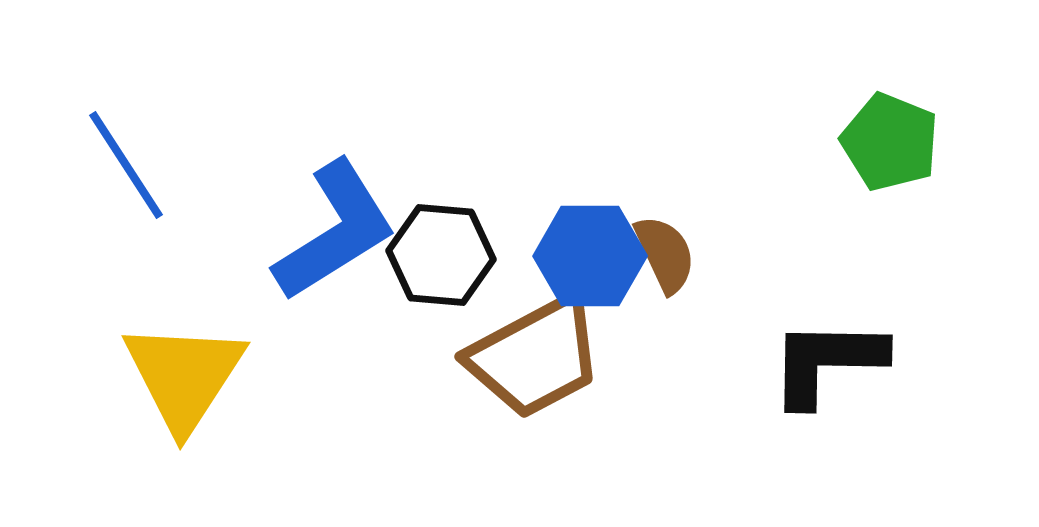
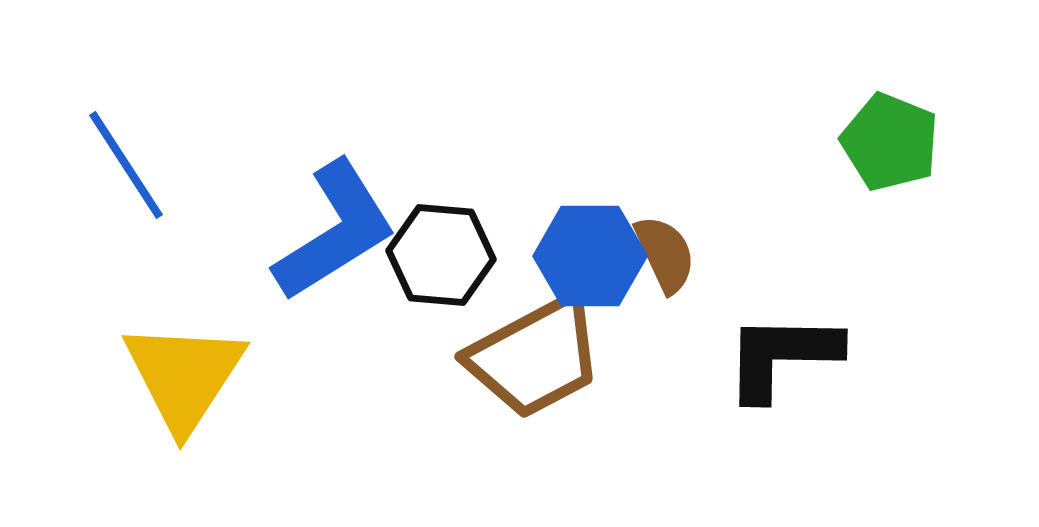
black L-shape: moved 45 px left, 6 px up
